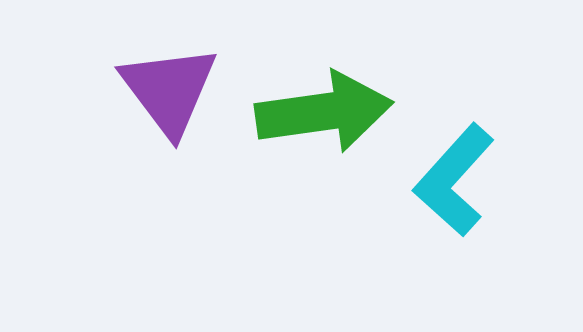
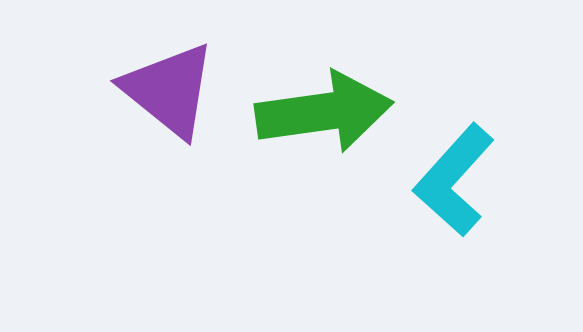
purple triangle: rotated 14 degrees counterclockwise
